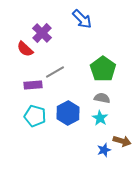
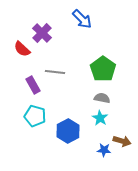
red semicircle: moved 3 px left
gray line: rotated 36 degrees clockwise
purple rectangle: rotated 66 degrees clockwise
blue hexagon: moved 18 px down
blue star: rotated 24 degrees clockwise
